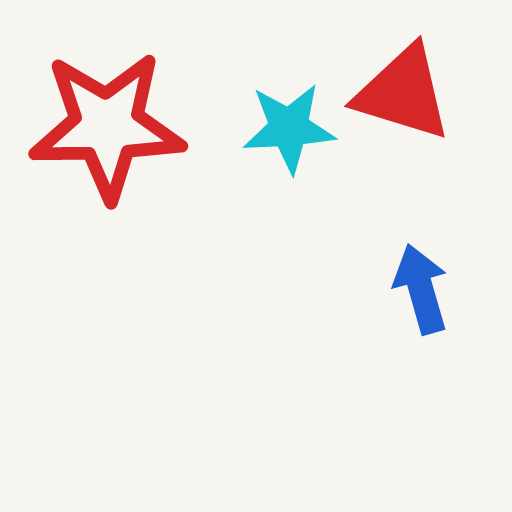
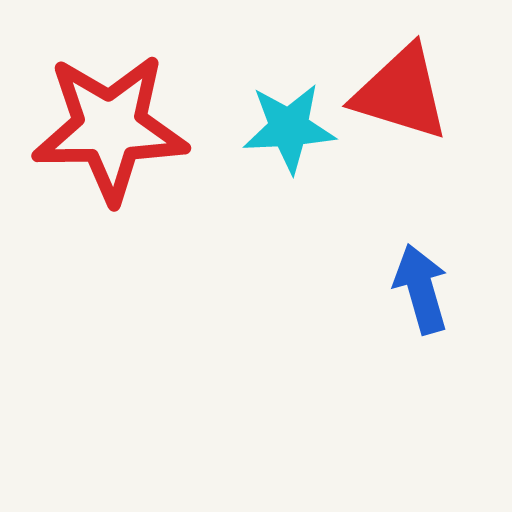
red triangle: moved 2 px left
red star: moved 3 px right, 2 px down
